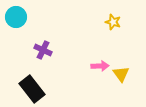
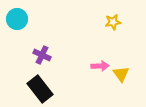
cyan circle: moved 1 px right, 2 px down
yellow star: rotated 28 degrees counterclockwise
purple cross: moved 1 px left, 5 px down
black rectangle: moved 8 px right
